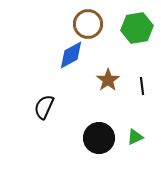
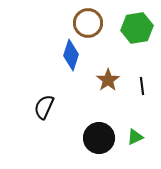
brown circle: moved 1 px up
blue diamond: rotated 44 degrees counterclockwise
